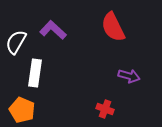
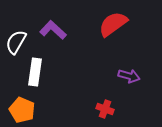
red semicircle: moved 3 px up; rotated 80 degrees clockwise
white rectangle: moved 1 px up
